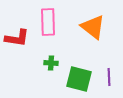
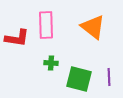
pink rectangle: moved 2 px left, 3 px down
